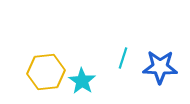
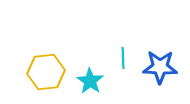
cyan line: rotated 20 degrees counterclockwise
cyan star: moved 8 px right
